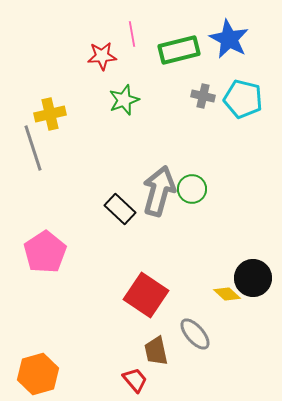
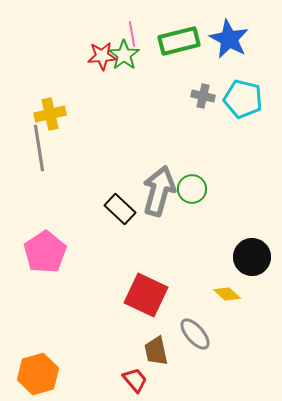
green rectangle: moved 9 px up
green star: moved 45 px up; rotated 16 degrees counterclockwise
gray line: moved 6 px right; rotated 9 degrees clockwise
black circle: moved 1 px left, 21 px up
red square: rotated 9 degrees counterclockwise
